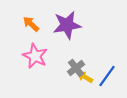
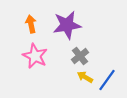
orange arrow: rotated 36 degrees clockwise
gray cross: moved 4 px right, 12 px up
blue line: moved 4 px down
